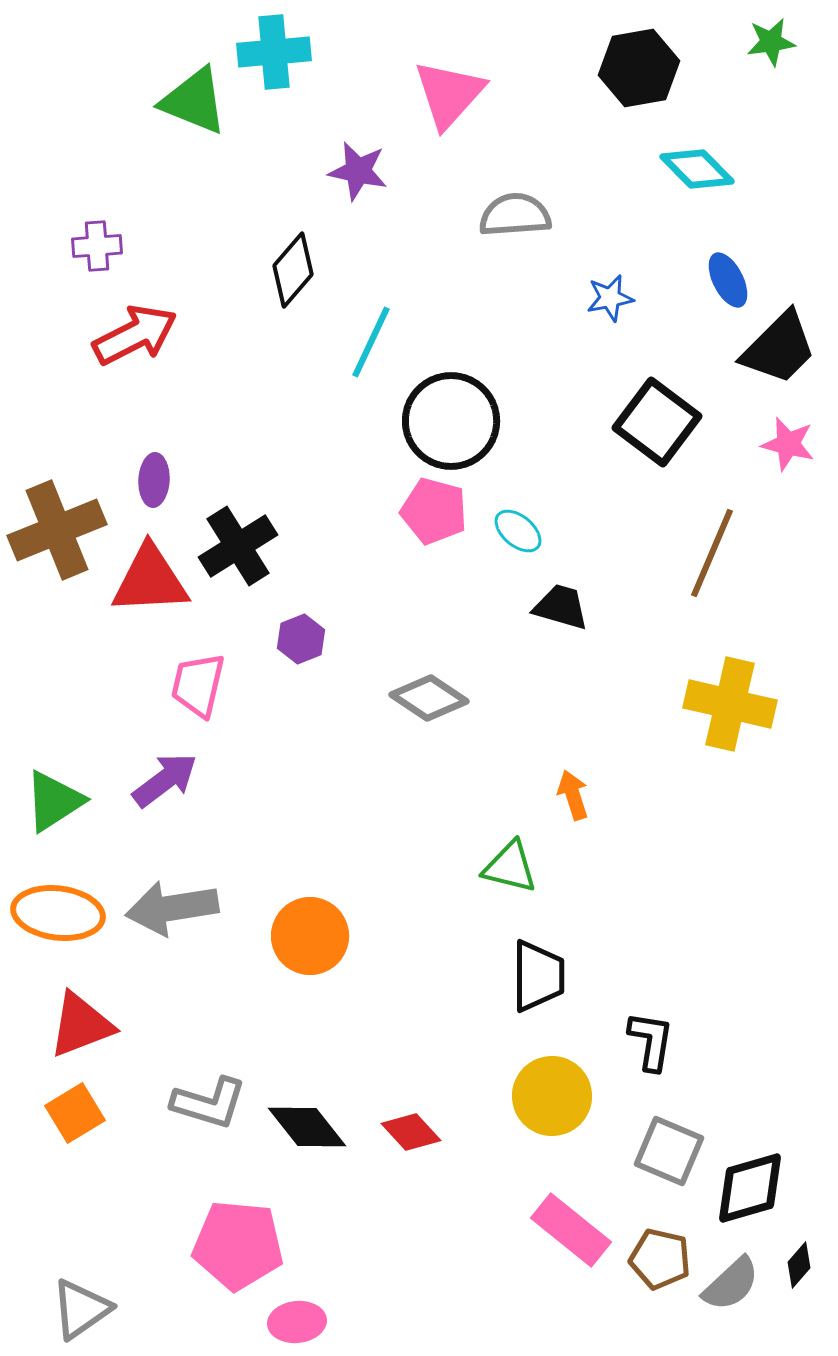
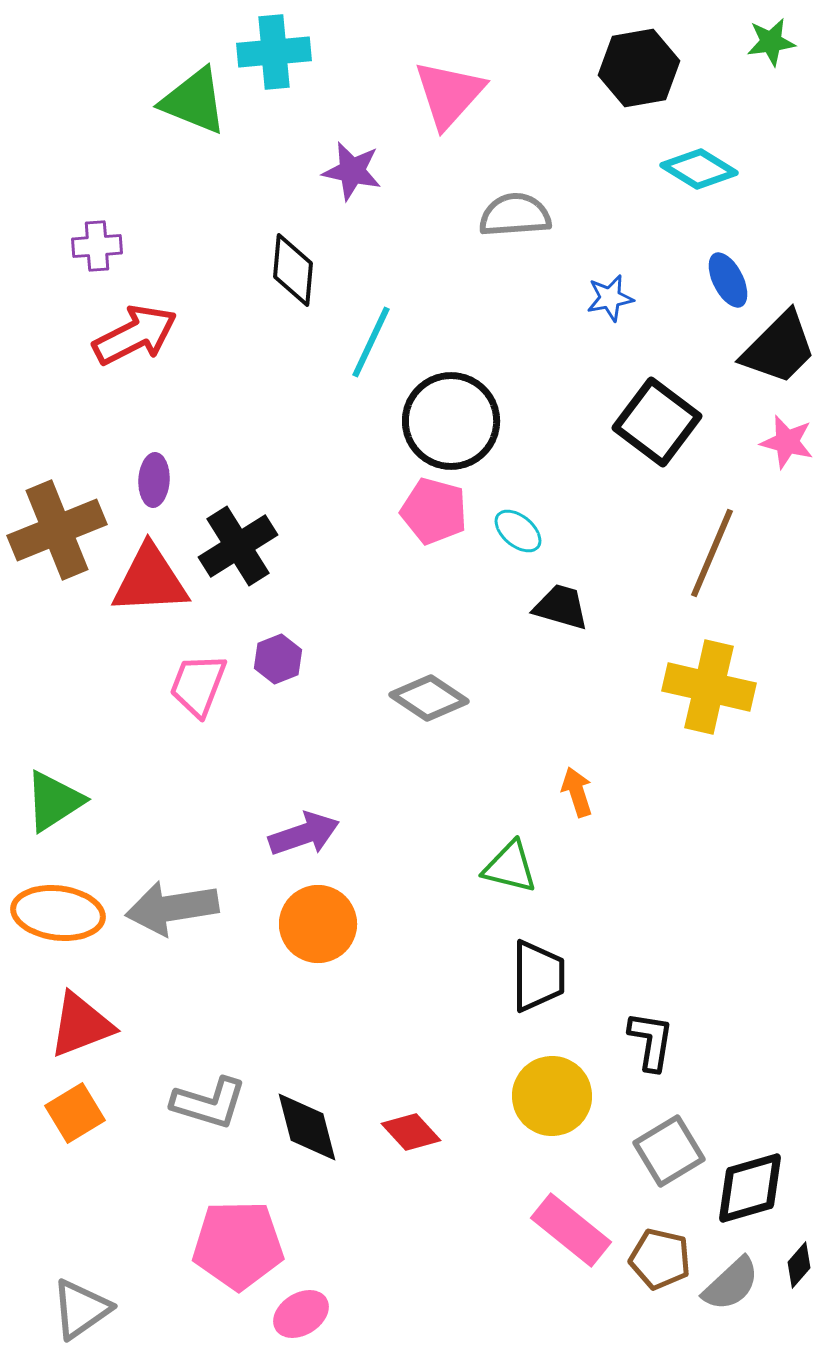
cyan diamond at (697, 169): moved 2 px right; rotated 14 degrees counterclockwise
purple star at (358, 171): moved 6 px left
black diamond at (293, 270): rotated 36 degrees counterclockwise
pink star at (788, 444): moved 1 px left, 2 px up
purple hexagon at (301, 639): moved 23 px left, 20 px down
pink trapezoid at (198, 685): rotated 8 degrees clockwise
yellow cross at (730, 704): moved 21 px left, 17 px up
purple arrow at (165, 780): moved 139 px right, 54 px down; rotated 18 degrees clockwise
orange arrow at (573, 795): moved 4 px right, 3 px up
orange circle at (310, 936): moved 8 px right, 12 px up
black diamond at (307, 1127): rotated 24 degrees clockwise
gray square at (669, 1151): rotated 36 degrees clockwise
pink pentagon at (238, 1245): rotated 6 degrees counterclockwise
pink ellipse at (297, 1322): moved 4 px right, 8 px up; rotated 26 degrees counterclockwise
